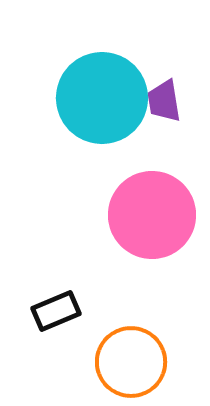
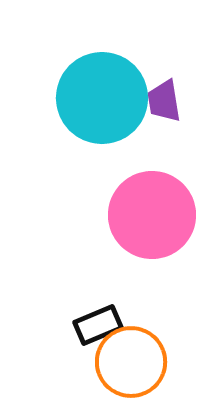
black rectangle: moved 42 px right, 14 px down
